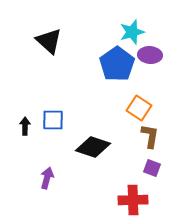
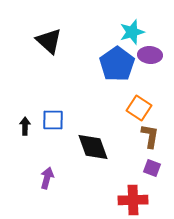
black diamond: rotated 52 degrees clockwise
